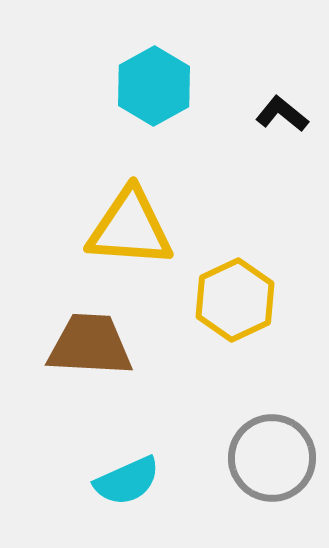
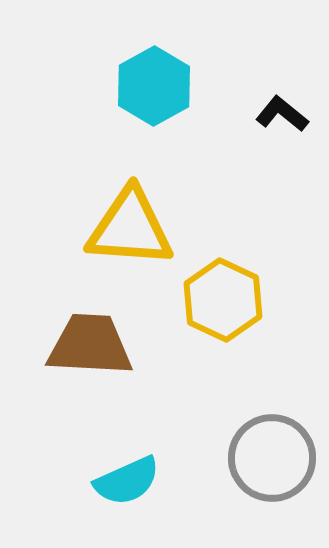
yellow hexagon: moved 12 px left; rotated 10 degrees counterclockwise
